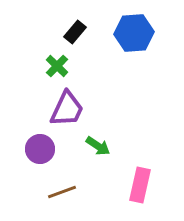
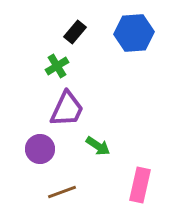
green cross: rotated 15 degrees clockwise
